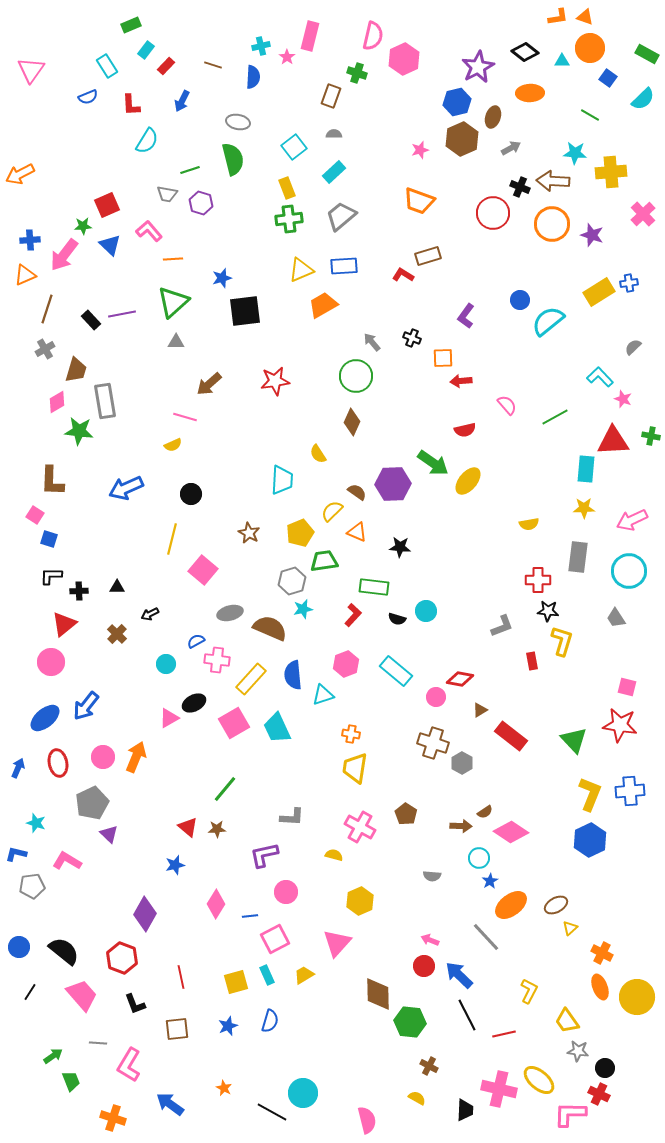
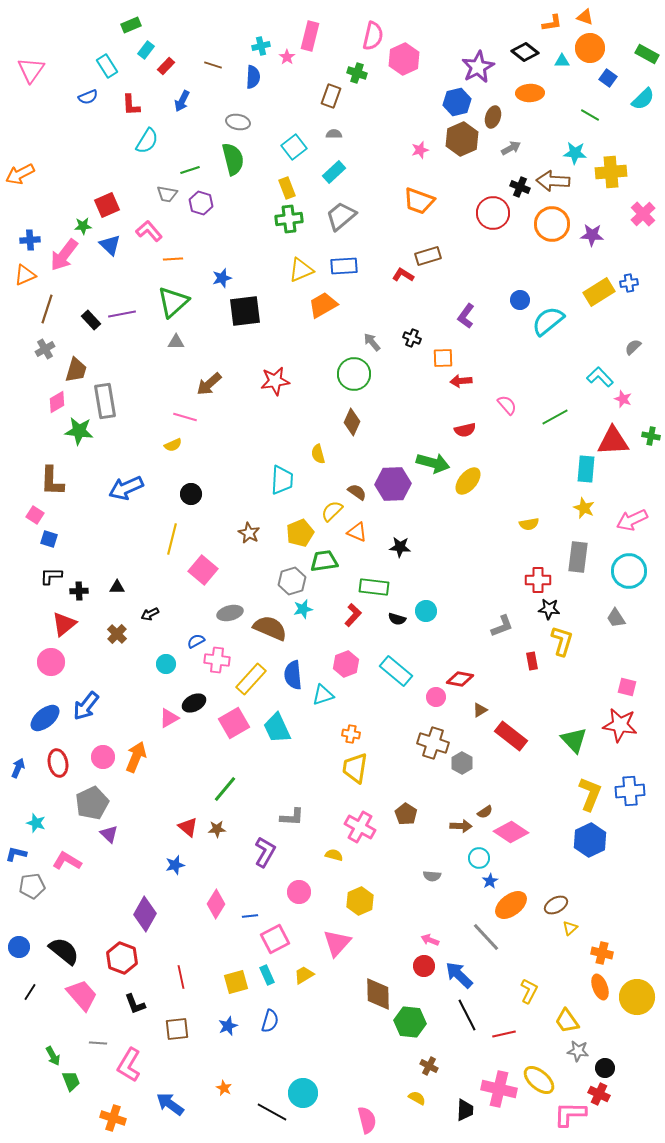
orange L-shape at (558, 17): moved 6 px left, 6 px down
purple star at (592, 235): rotated 15 degrees counterclockwise
green circle at (356, 376): moved 2 px left, 2 px up
yellow semicircle at (318, 454): rotated 18 degrees clockwise
green arrow at (433, 463): rotated 20 degrees counterclockwise
yellow star at (584, 508): rotated 25 degrees clockwise
black star at (548, 611): moved 1 px right, 2 px up
purple L-shape at (264, 855): moved 1 px right, 3 px up; rotated 132 degrees clockwise
pink circle at (286, 892): moved 13 px right
orange cross at (602, 953): rotated 15 degrees counterclockwise
green arrow at (53, 1056): rotated 96 degrees clockwise
